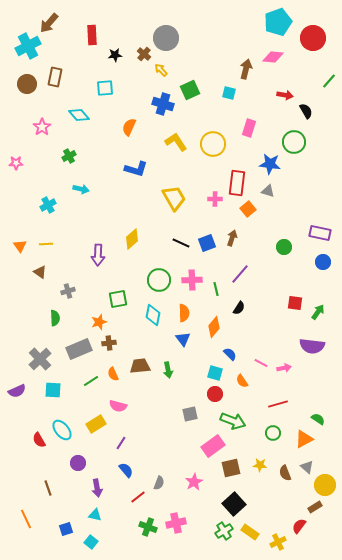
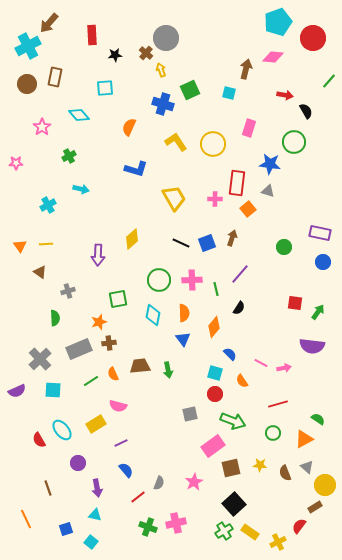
brown cross at (144, 54): moved 2 px right, 1 px up
yellow arrow at (161, 70): rotated 24 degrees clockwise
purple line at (121, 443): rotated 32 degrees clockwise
